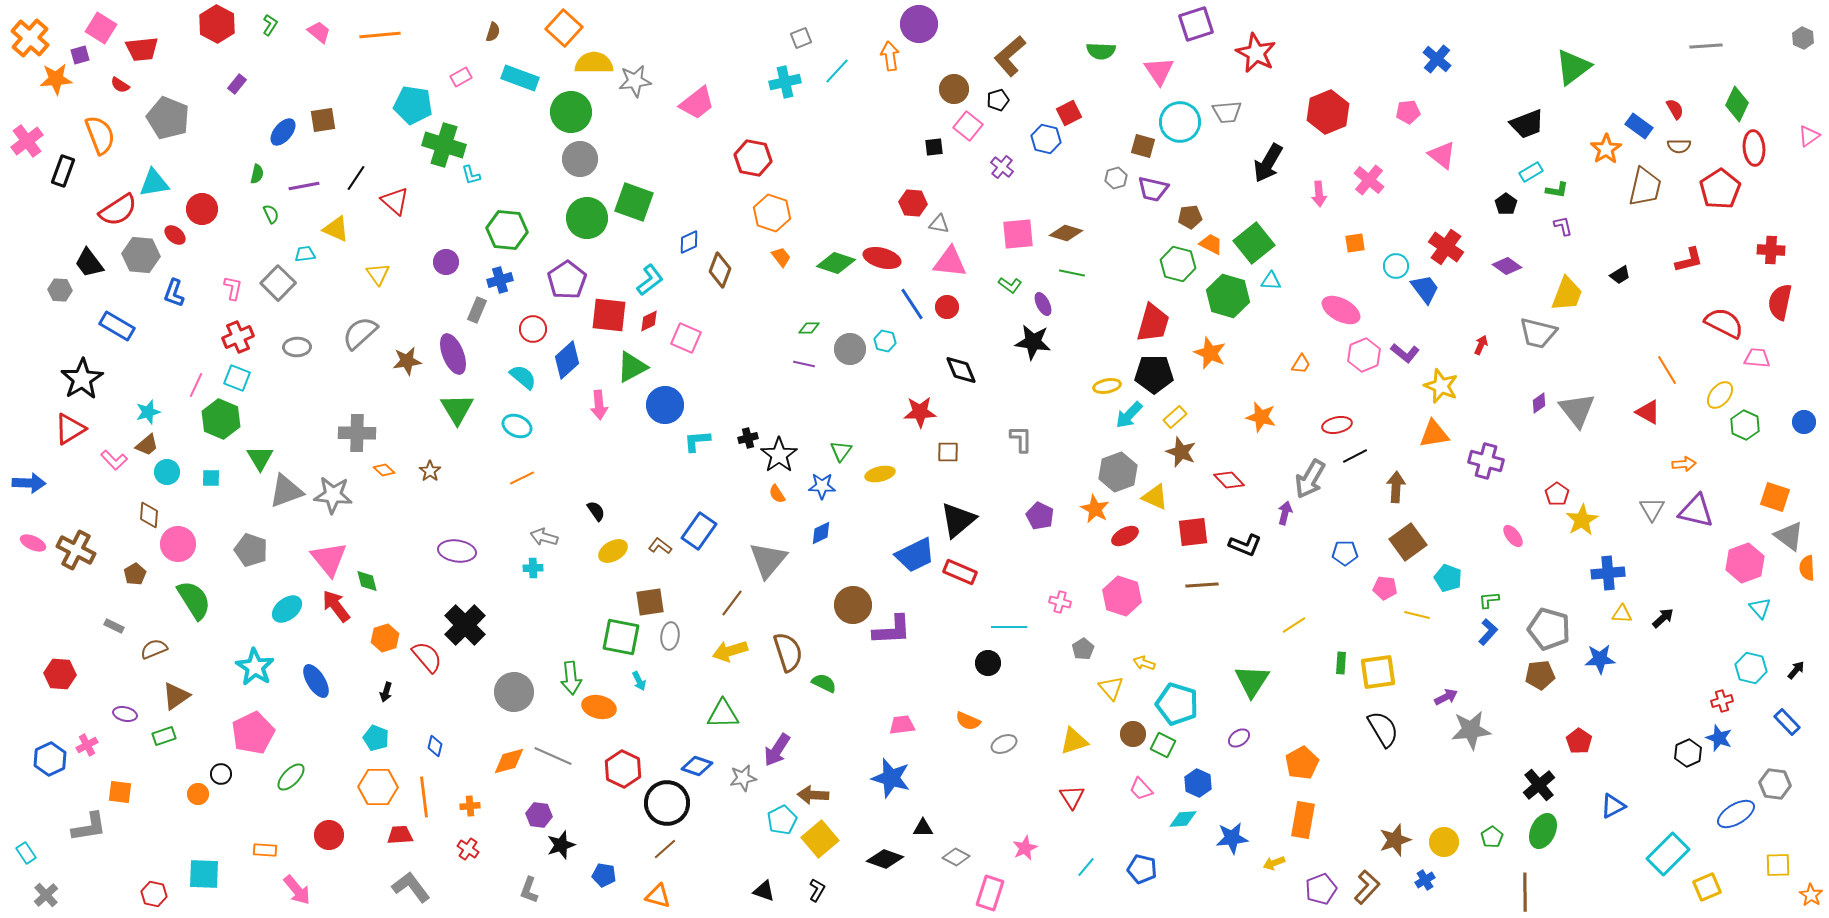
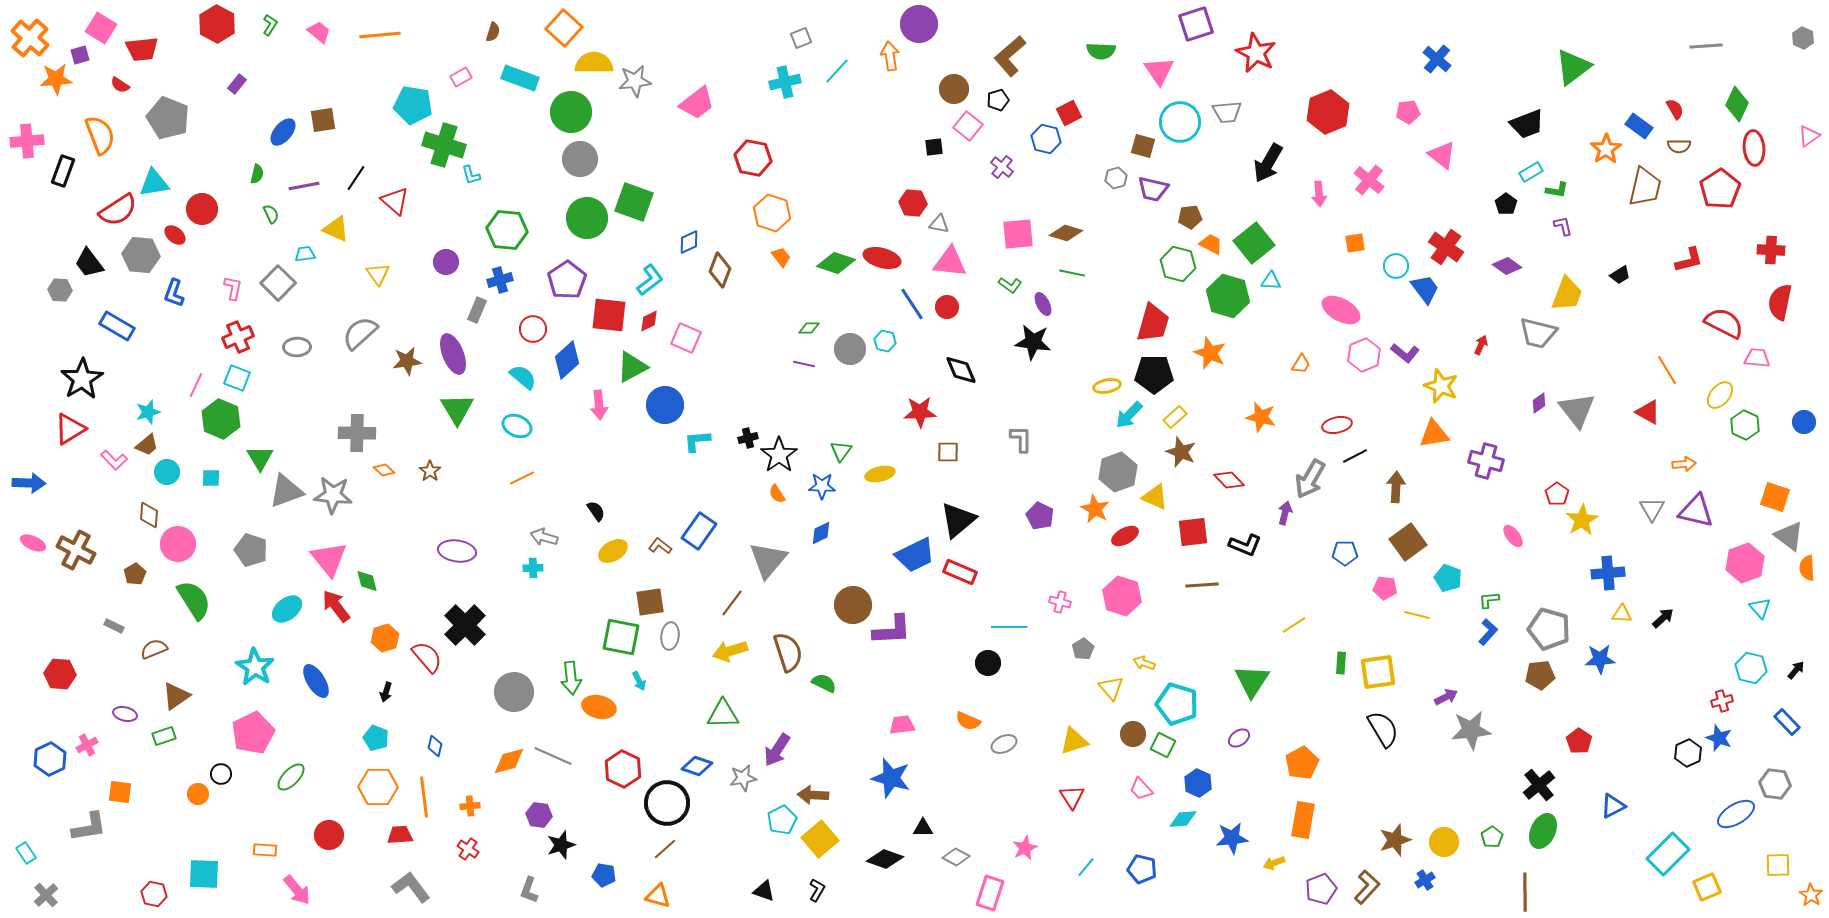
pink cross at (27, 141): rotated 32 degrees clockwise
